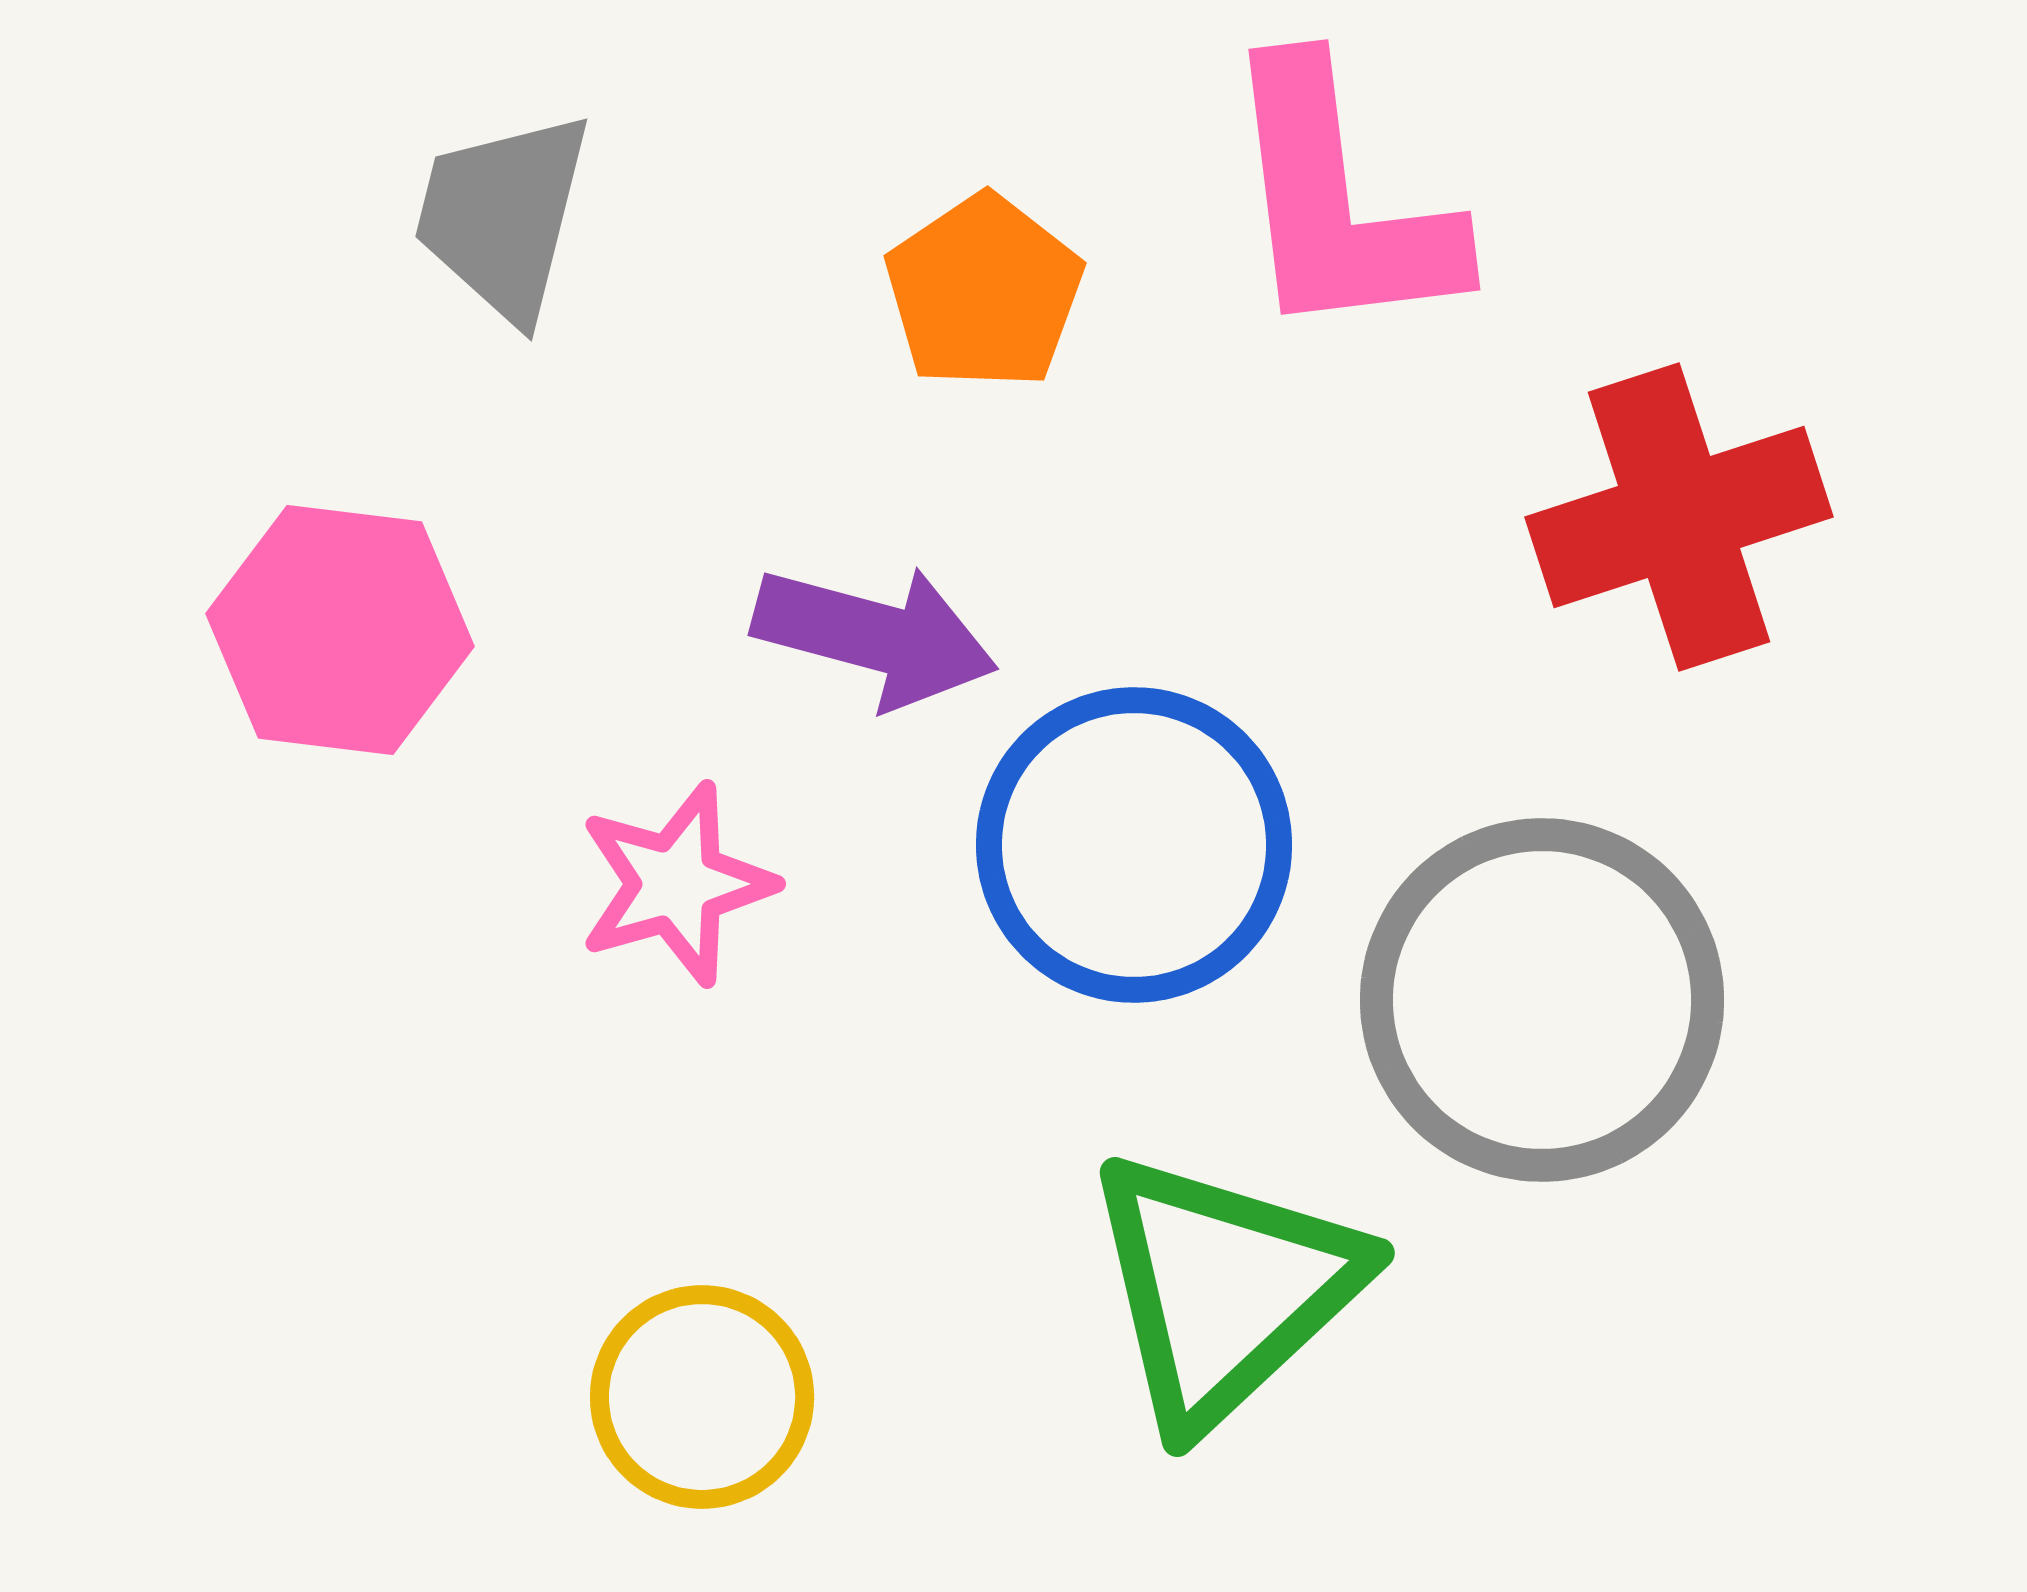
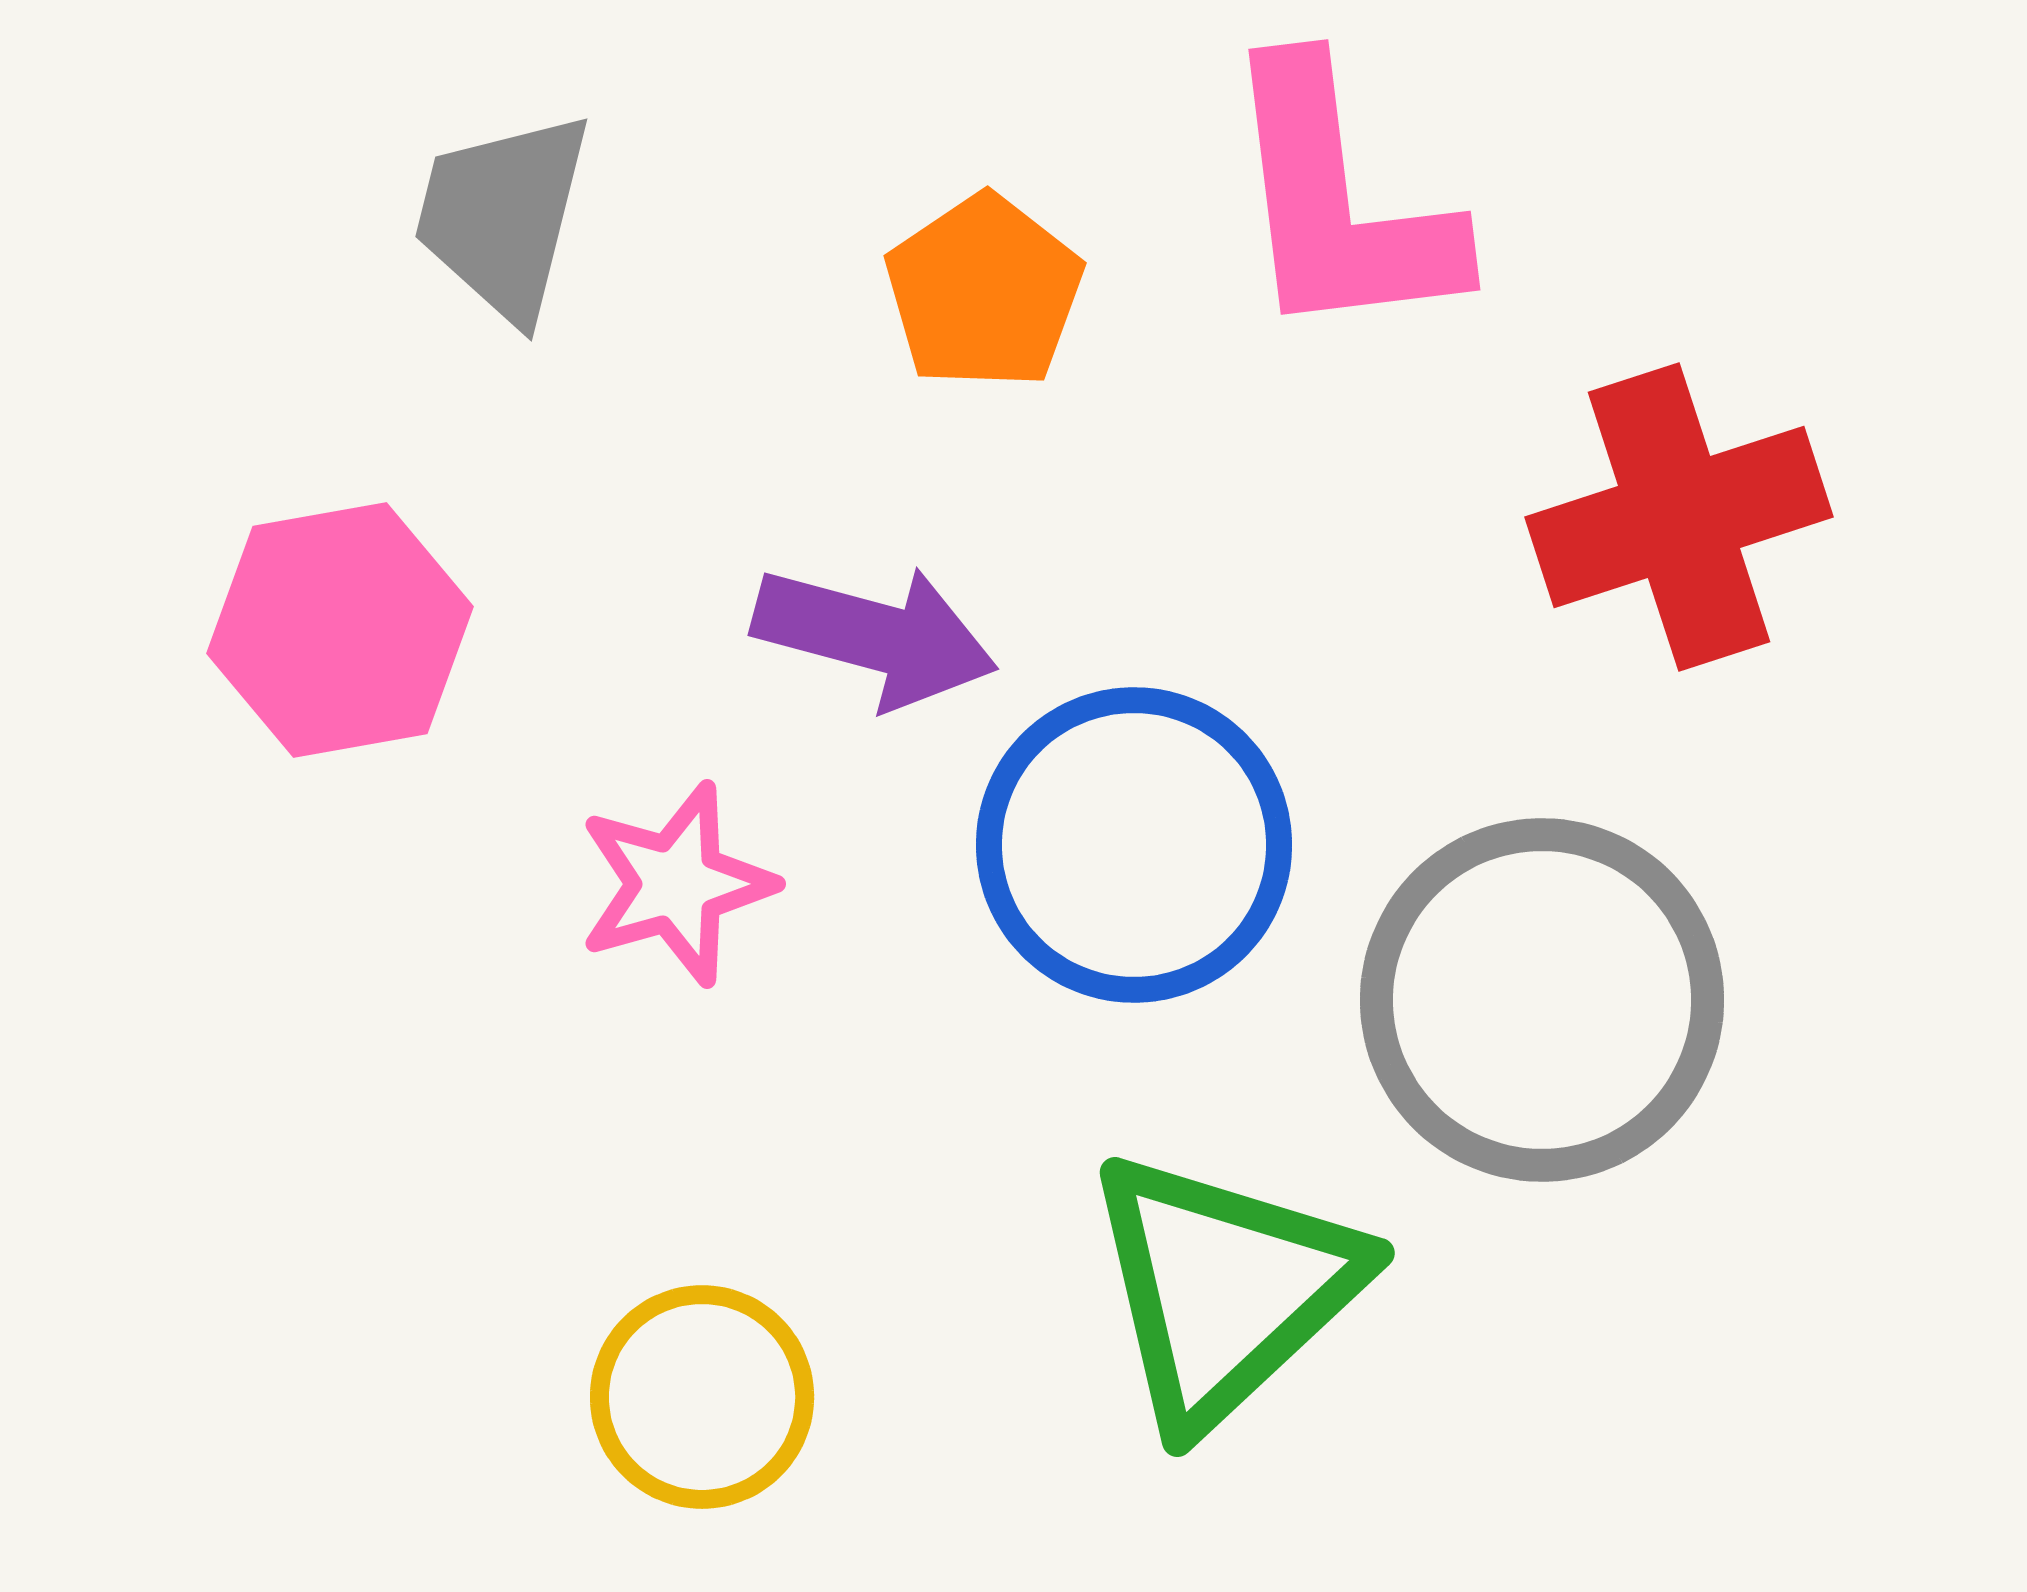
pink hexagon: rotated 17 degrees counterclockwise
